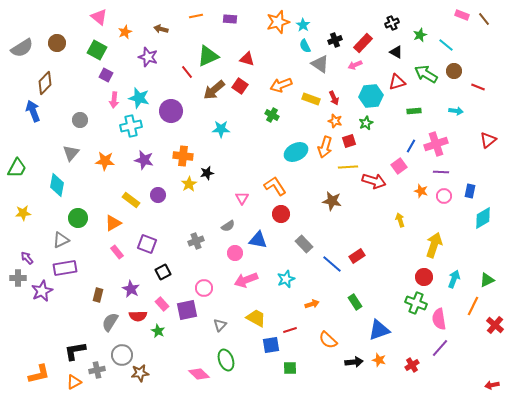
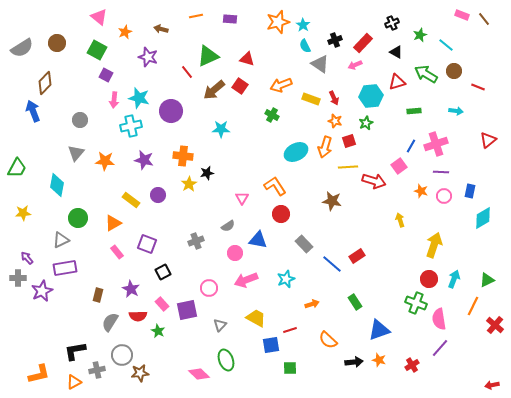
gray triangle at (71, 153): moved 5 px right
red circle at (424, 277): moved 5 px right, 2 px down
pink circle at (204, 288): moved 5 px right
